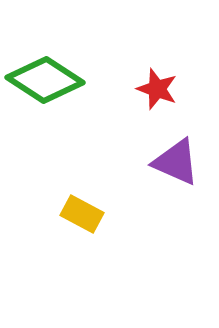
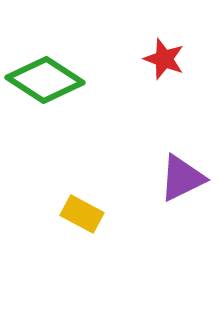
red star: moved 7 px right, 30 px up
purple triangle: moved 6 px right, 16 px down; rotated 50 degrees counterclockwise
